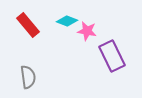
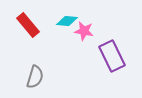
cyan diamond: rotated 15 degrees counterclockwise
pink star: moved 3 px left
gray semicircle: moved 7 px right; rotated 25 degrees clockwise
